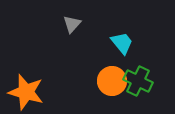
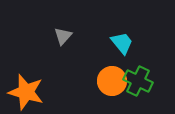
gray triangle: moved 9 px left, 12 px down
